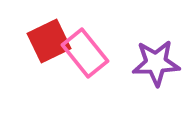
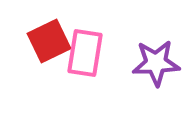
pink rectangle: rotated 48 degrees clockwise
